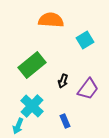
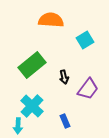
black arrow: moved 1 px right, 4 px up; rotated 32 degrees counterclockwise
cyan arrow: rotated 21 degrees counterclockwise
